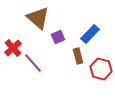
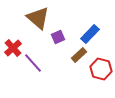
brown rectangle: moved 1 px right, 1 px up; rotated 63 degrees clockwise
